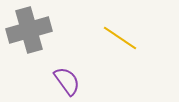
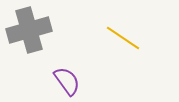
yellow line: moved 3 px right
